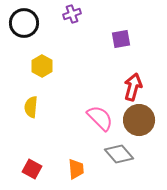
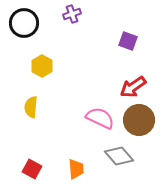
purple square: moved 7 px right, 2 px down; rotated 30 degrees clockwise
red arrow: rotated 140 degrees counterclockwise
pink semicircle: rotated 20 degrees counterclockwise
gray diamond: moved 2 px down
